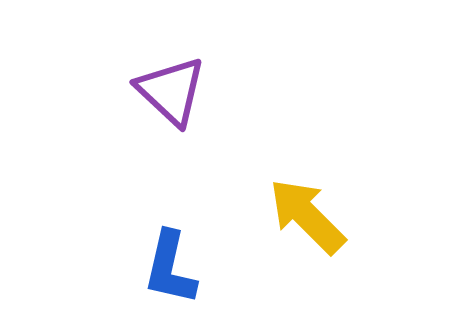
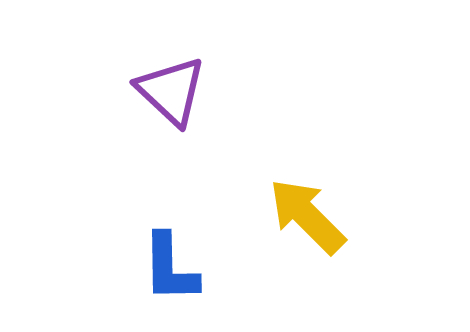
blue L-shape: rotated 14 degrees counterclockwise
